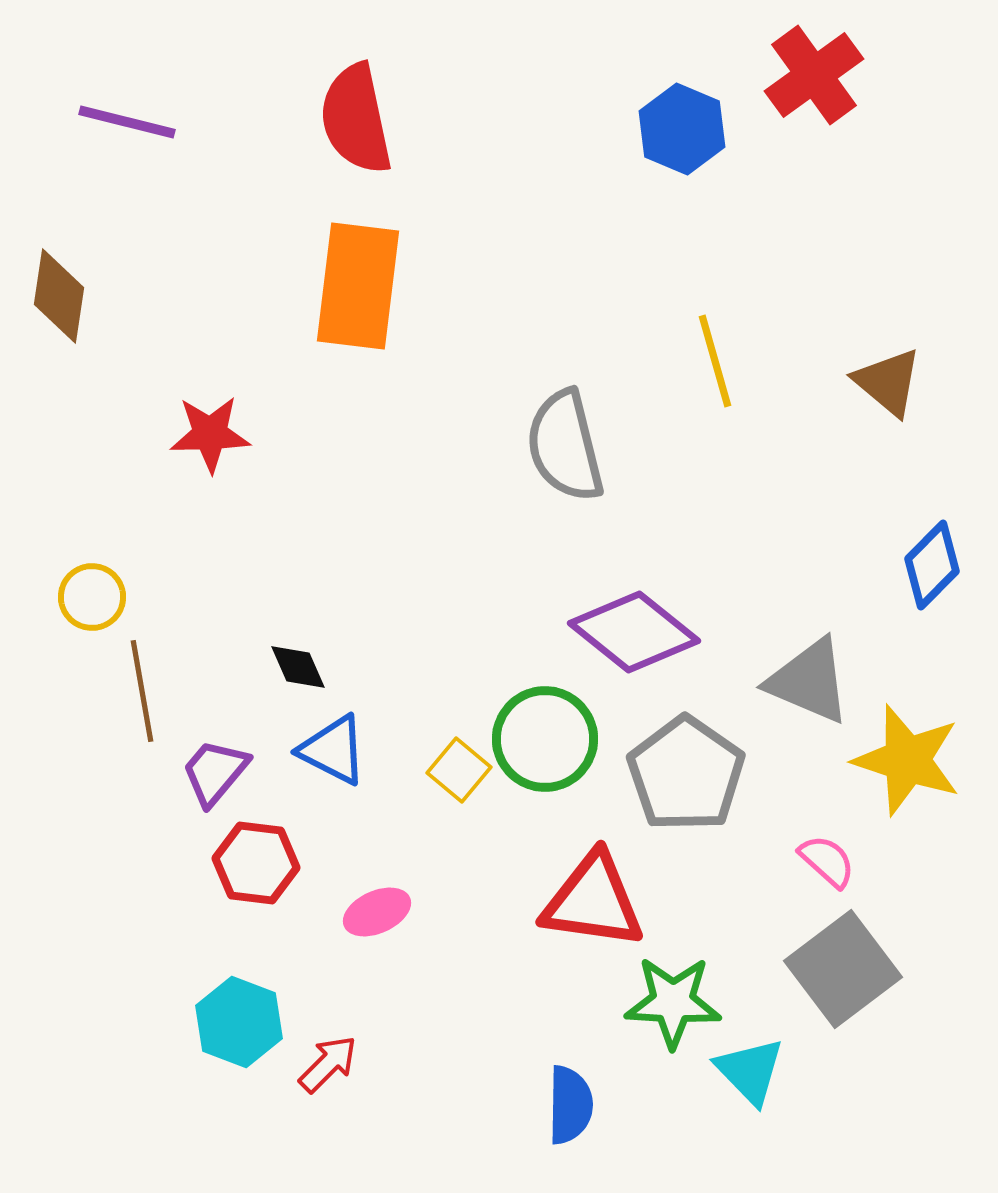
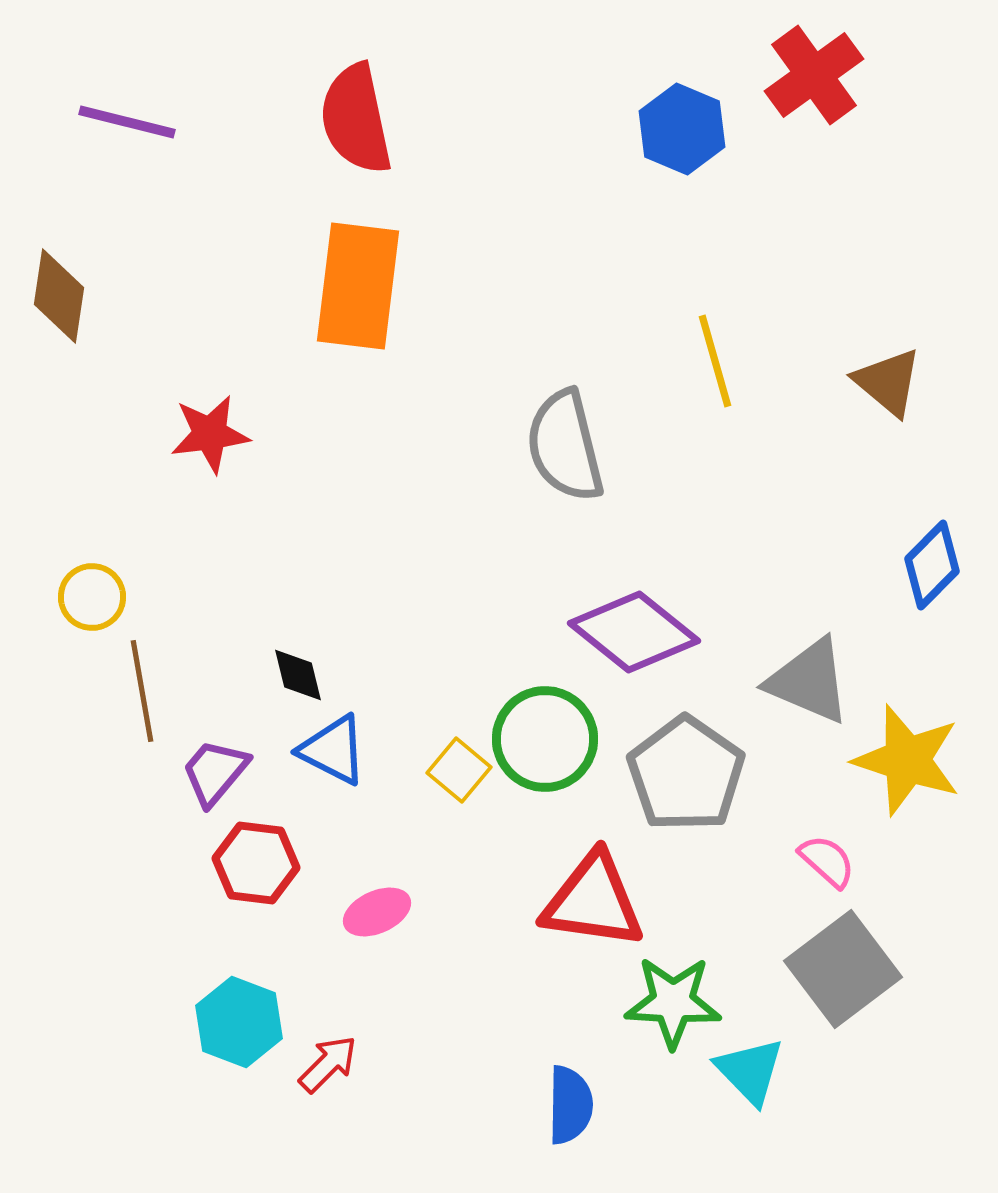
red star: rotated 6 degrees counterclockwise
black diamond: moved 8 px down; rotated 10 degrees clockwise
